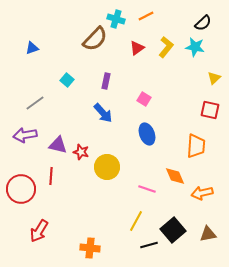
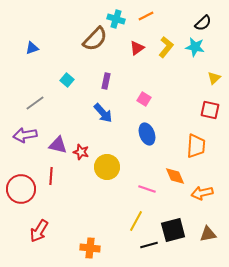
black square: rotated 25 degrees clockwise
